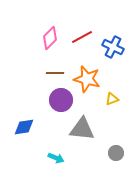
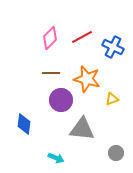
brown line: moved 4 px left
blue diamond: moved 3 px up; rotated 75 degrees counterclockwise
